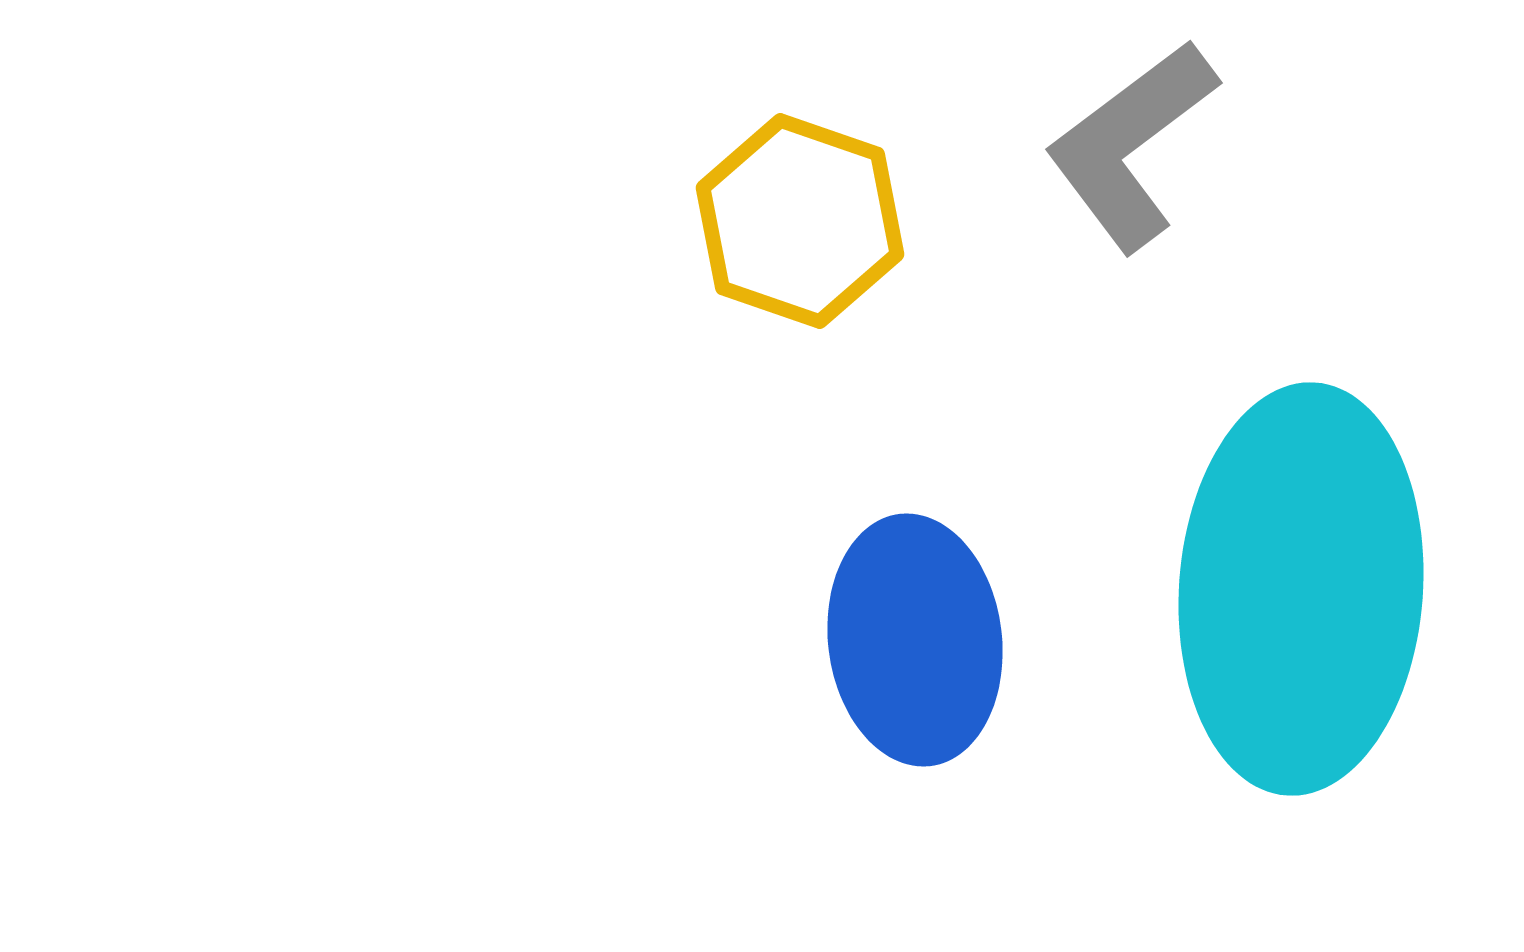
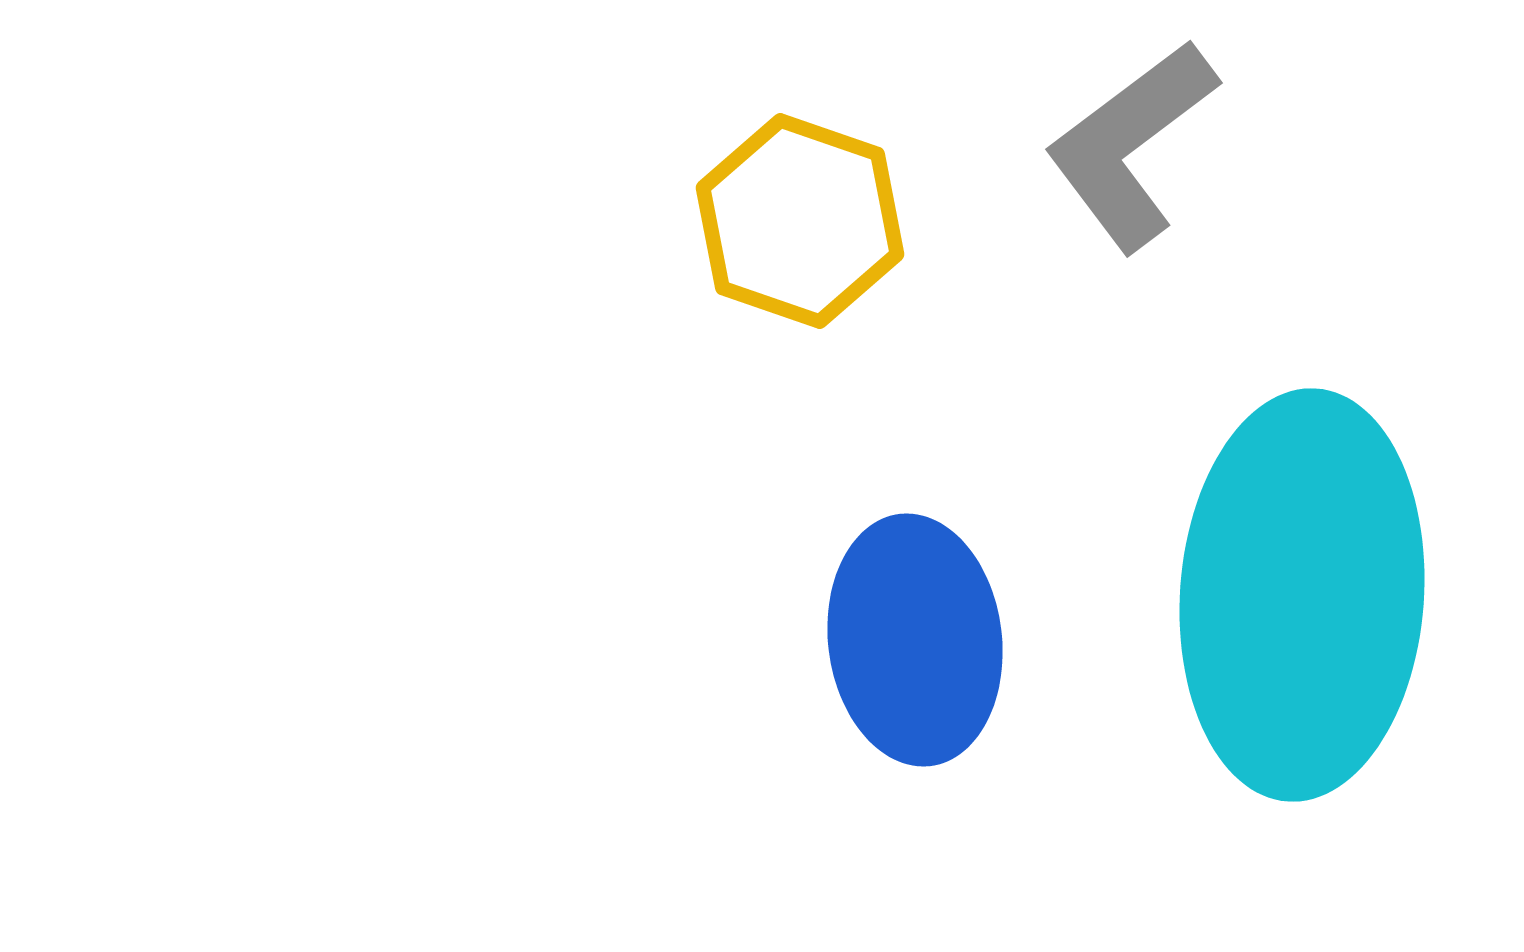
cyan ellipse: moved 1 px right, 6 px down
